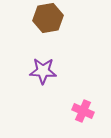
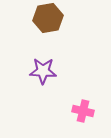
pink cross: rotated 10 degrees counterclockwise
